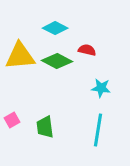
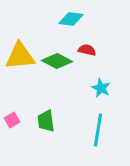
cyan diamond: moved 16 px right, 9 px up; rotated 20 degrees counterclockwise
cyan star: rotated 18 degrees clockwise
green trapezoid: moved 1 px right, 6 px up
